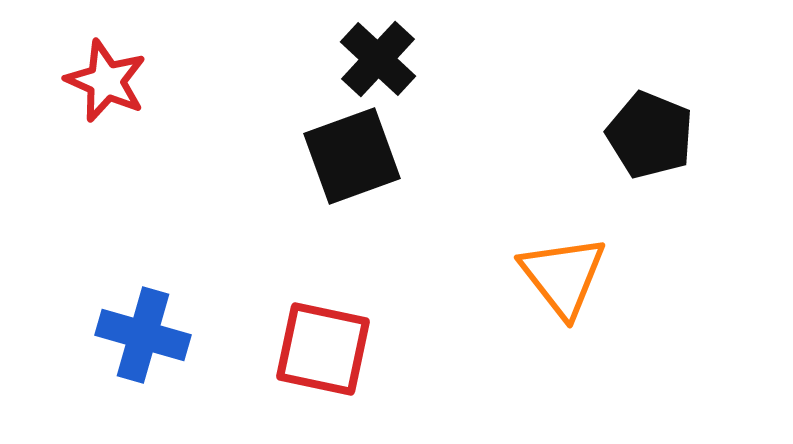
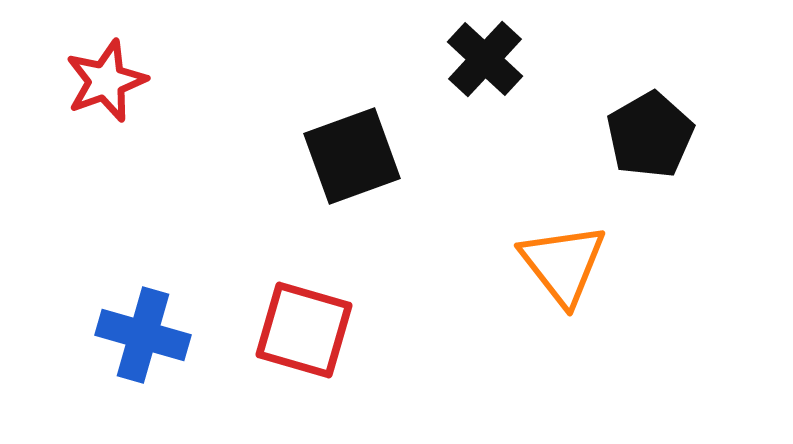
black cross: moved 107 px right
red star: rotated 28 degrees clockwise
black pentagon: rotated 20 degrees clockwise
orange triangle: moved 12 px up
red square: moved 19 px left, 19 px up; rotated 4 degrees clockwise
